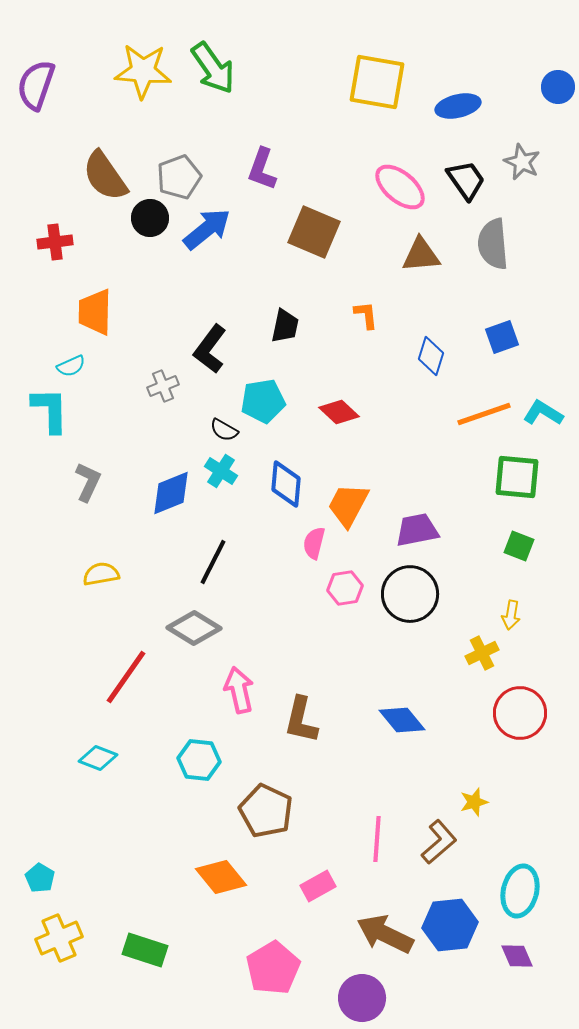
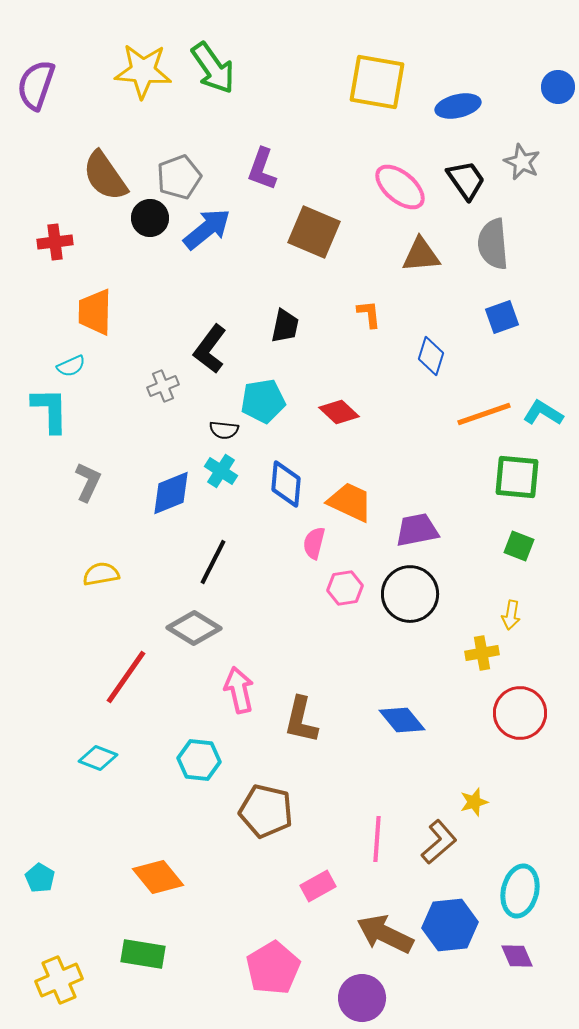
orange L-shape at (366, 315): moved 3 px right, 1 px up
blue square at (502, 337): moved 20 px up
black semicircle at (224, 430): rotated 24 degrees counterclockwise
orange trapezoid at (348, 505): moved 2 px right, 3 px up; rotated 87 degrees clockwise
yellow cross at (482, 653): rotated 16 degrees clockwise
brown pentagon at (266, 811): rotated 12 degrees counterclockwise
orange diamond at (221, 877): moved 63 px left
yellow cross at (59, 938): moved 42 px down
green rectangle at (145, 950): moved 2 px left, 4 px down; rotated 9 degrees counterclockwise
